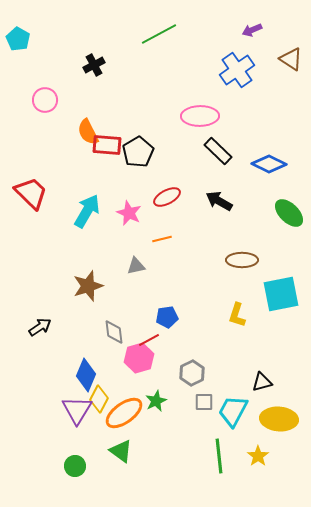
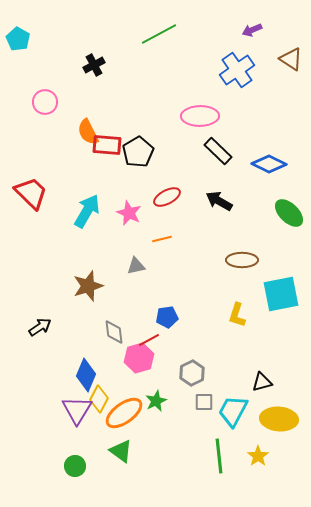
pink circle at (45, 100): moved 2 px down
